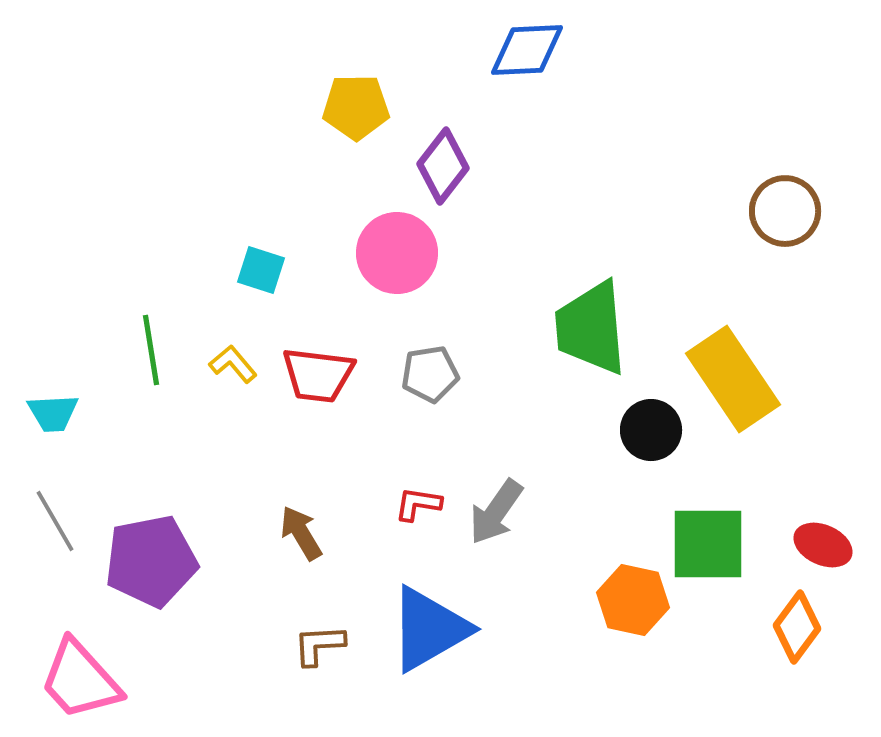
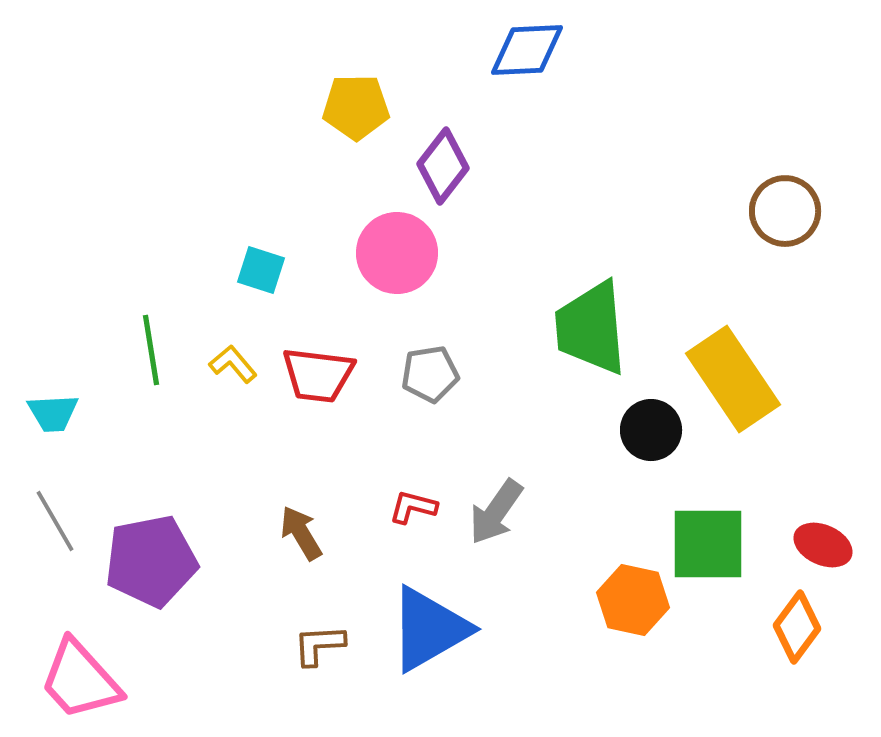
red L-shape: moved 5 px left, 3 px down; rotated 6 degrees clockwise
